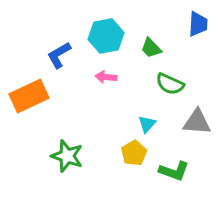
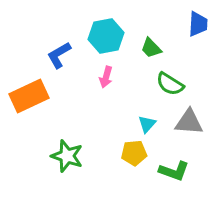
pink arrow: rotated 80 degrees counterclockwise
green semicircle: rotated 8 degrees clockwise
gray triangle: moved 8 px left
yellow pentagon: rotated 25 degrees clockwise
